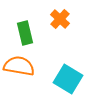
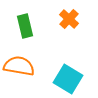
orange cross: moved 9 px right
green rectangle: moved 7 px up
